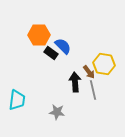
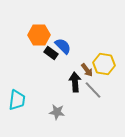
brown arrow: moved 2 px left, 2 px up
gray line: rotated 30 degrees counterclockwise
